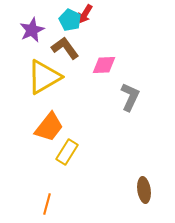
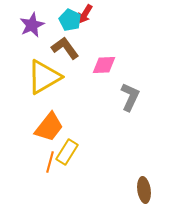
purple star: moved 5 px up
orange line: moved 3 px right, 42 px up
